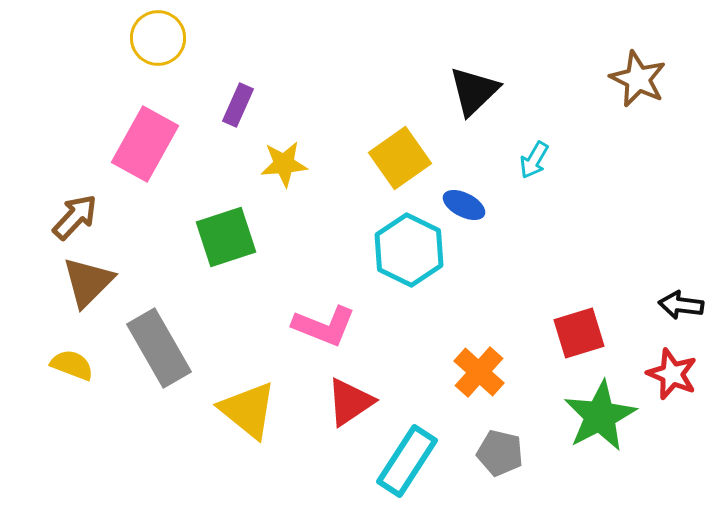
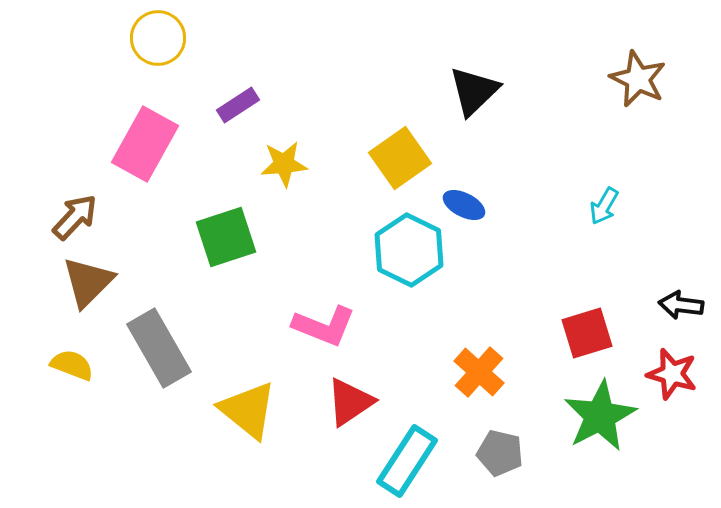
purple rectangle: rotated 33 degrees clockwise
cyan arrow: moved 70 px right, 46 px down
red square: moved 8 px right
red star: rotated 6 degrees counterclockwise
